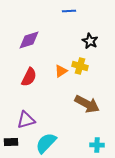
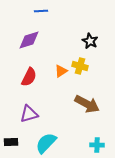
blue line: moved 28 px left
purple triangle: moved 3 px right, 6 px up
